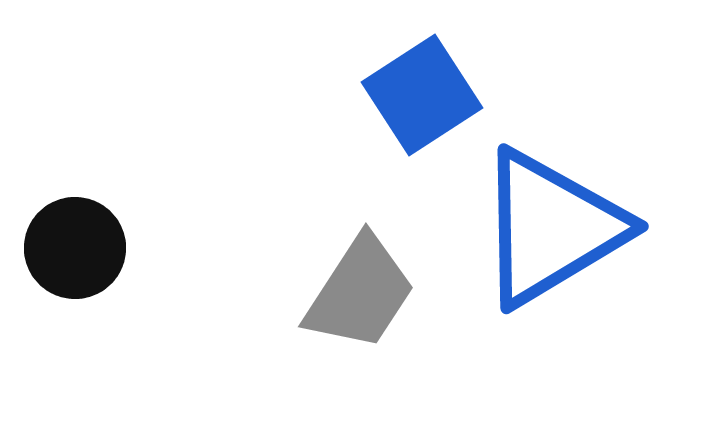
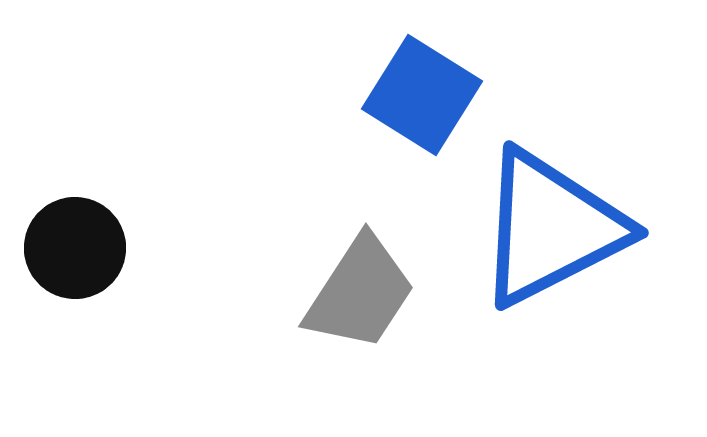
blue square: rotated 25 degrees counterclockwise
blue triangle: rotated 4 degrees clockwise
